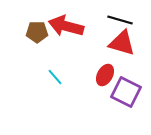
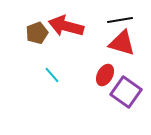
black line: rotated 25 degrees counterclockwise
brown pentagon: moved 1 px down; rotated 20 degrees counterclockwise
cyan line: moved 3 px left, 2 px up
purple square: rotated 8 degrees clockwise
